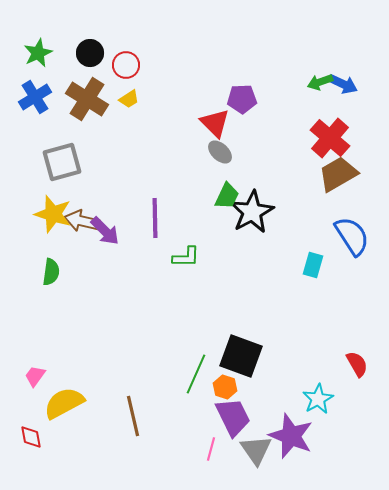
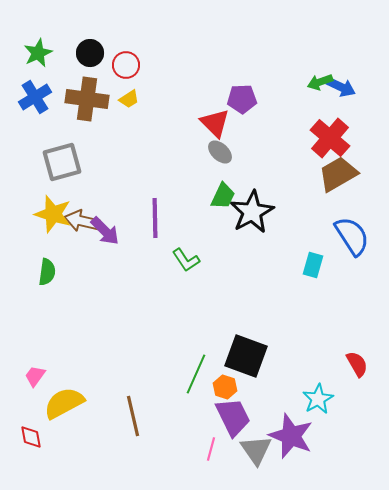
blue arrow: moved 2 px left, 3 px down
brown cross: rotated 24 degrees counterclockwise
green trapezoid: moved 4 px left
green L-shape: moved 3 px down; rotated 56 degrees clockwise
green semicircle: moved 4 px left
black square: moved 5 px right
